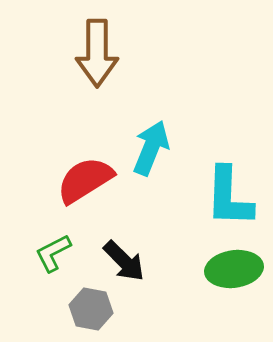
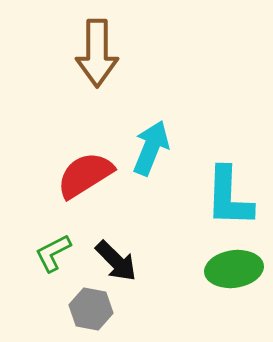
red semicircle: moved 5 px up
black arrow: moved 8 px left
